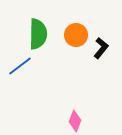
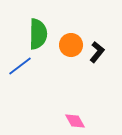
orange circle: moved 5 px left, 10 px down
black L-shape: moved 4 px left, 4 px down
pink diamond: rotated 50 degrees counterclockwise
